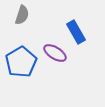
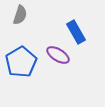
gray semicircle: moved 2 px left
purple ellipse: moved 3 px right, 2 px down
